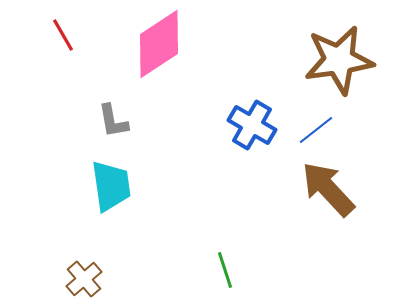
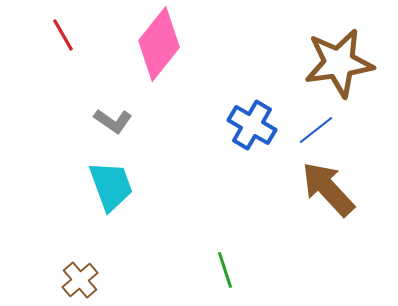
pink diamond: rotated 18 degrees counterclockwise
brown star: moved 3 px down
gray L-shape: rotated 45 degrees counterclockwise
cyan trapezoid: rotated 12 degrees counterclockwise
brown cross: moved 4 px left, 1 px down
